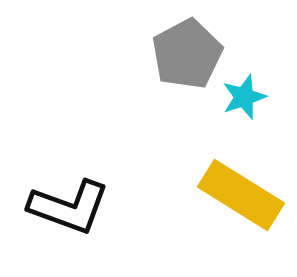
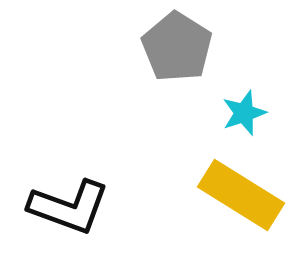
gray pentagon: moved 10 px left, 7 px up; rotated 12 degrees counterclockwise
cyan star: moved 16 px down
